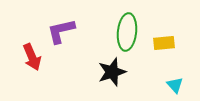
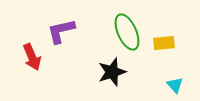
green ellipse: rotated 30 degrees counterclockwise
